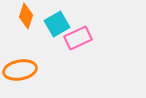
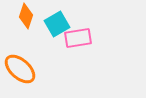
pink rectangle: rotated 16 degrees clockwise
orange ellipse: moved 1 px up; rotated 52 degrees clockwise
